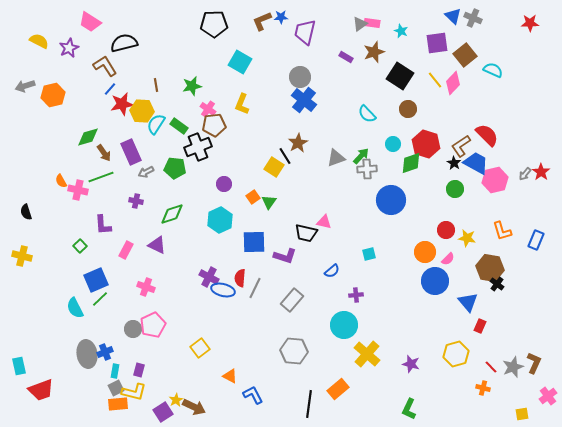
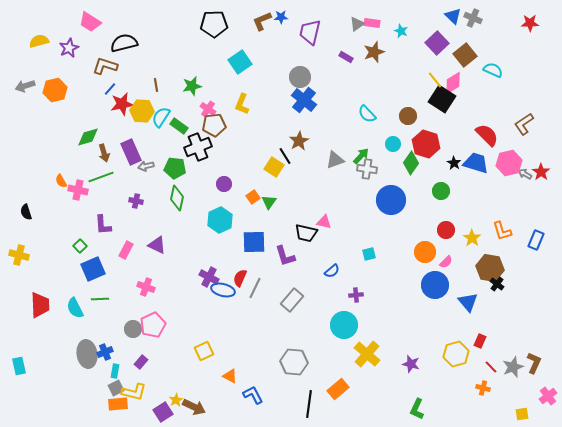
gray triangle at (360, 24): moved 3 px left
purple trapezoid at (305, 32): moved 5 px right
yellow semicircle at (39, 41): rotated 42 degrees counterclockwise
purple square at (437, 43): rotated 35 degrees counterclockwise
cyan square at (240, 62): rotated 25 degrees clockwise
brown L-shape at (105, 66): rotated 40 degrees counterclockwise
black square at (400, 76): moved 42 px right, 23 px down
pink diamond at (453, 83): rotated 15 degrees clockwise
orange hexagon at (53, 95): moved 2 px right, 5 px up
brown circle at (408, 109): moved 7 px down
cyan semicircle at (156, 124): moved 5 px right, 7 px up
brown star at (298, 143): moved 1 px right, 2 px up
brown L-shape at (461, 146): moved 63 px right, 22 px up
brown arrow at (104, 153): rotated 18 degrees clockwise
gray triangle at (336, 158): moved 1 px left, 2 px down
green diamond at (411, 163): rotated 35 degrees counterclockwise
blue trapezoid at (476, 163): rotated 12 degrees counterclockwise
gray cross at (367, 169): rotated 12 degrees clockwise
gray arrow at (146, 172): moved 6 px up; rotated 14 degrees clockwise
gray arrow at (525, 174): rotated 80 degrees clockwise
pink hexagon at (495, 180): moved 14 px right, 17 px up
green circle at (455, 189): moved 14 px left, 2 px down
green diamond at (172, 214): moved 5 px right, 16 px up; rotated 60 degrees counterclockwise
yellow star at (467, 238): moved 5 px right; rotated 24 degrees clockwise
yellow cross at (22, 256): moved 3 px left, 1 px up
purple L-shape at (285, 256): rotated 55 degrees clockwise
pink semicircle at (448, 259): moved 2 px left, 3 px down
red semicircle at (240, 278): rotated 18 degrees clockwise
blue square at (96, 280): moved 3 px left, 11 px up
blue circle at (435, 281): moved 4 px down
green line at (100, 299): rotated 42 degrees clockwise
red rectangle at (480, 326): moved 15 px down
yellow square at (200, 348): moved 4 px right, 3 px down; rotated 12 degrees clockwise
gray hexagon at (294, 351): moved 11 px down
purple rectangle at (139, 370): moved 2 px right, 8 px up; rotated 24 degrees clockwise
red trapezoid at (41, 390): moved 1 px left, 85 px up; rotated 72 degrees counterclockwise
green L-shape at (409, 409): moved 8 px right
